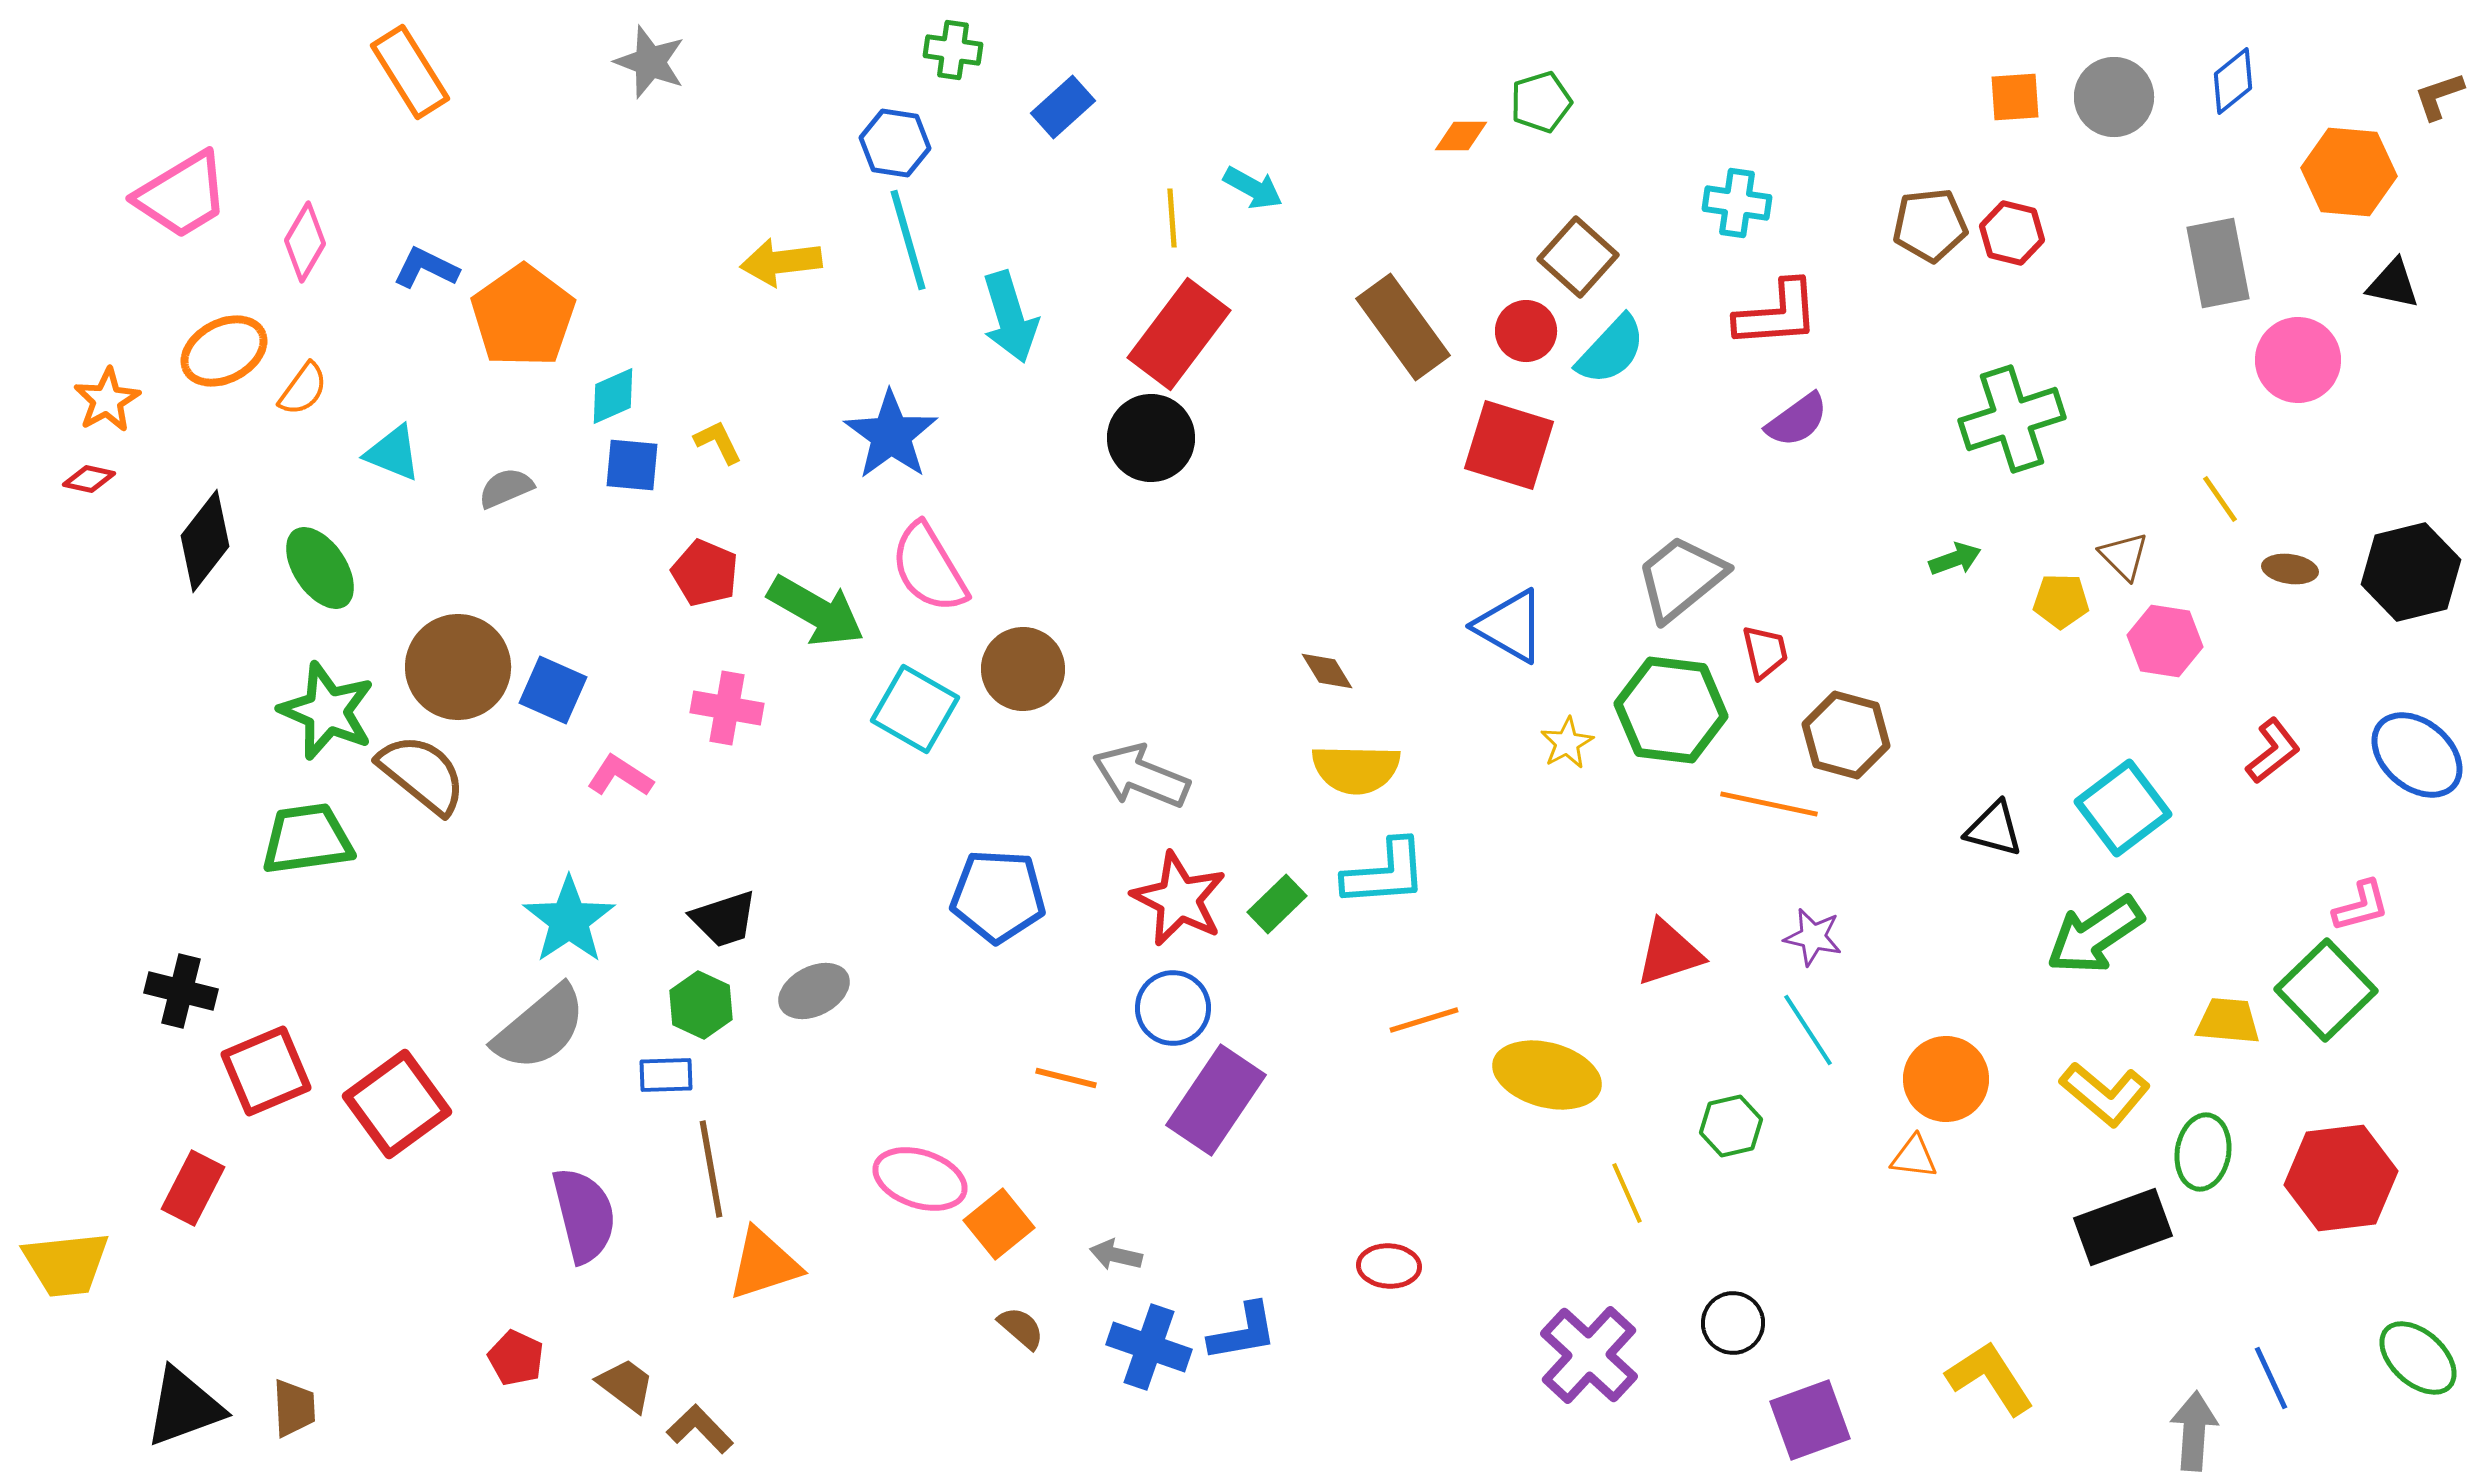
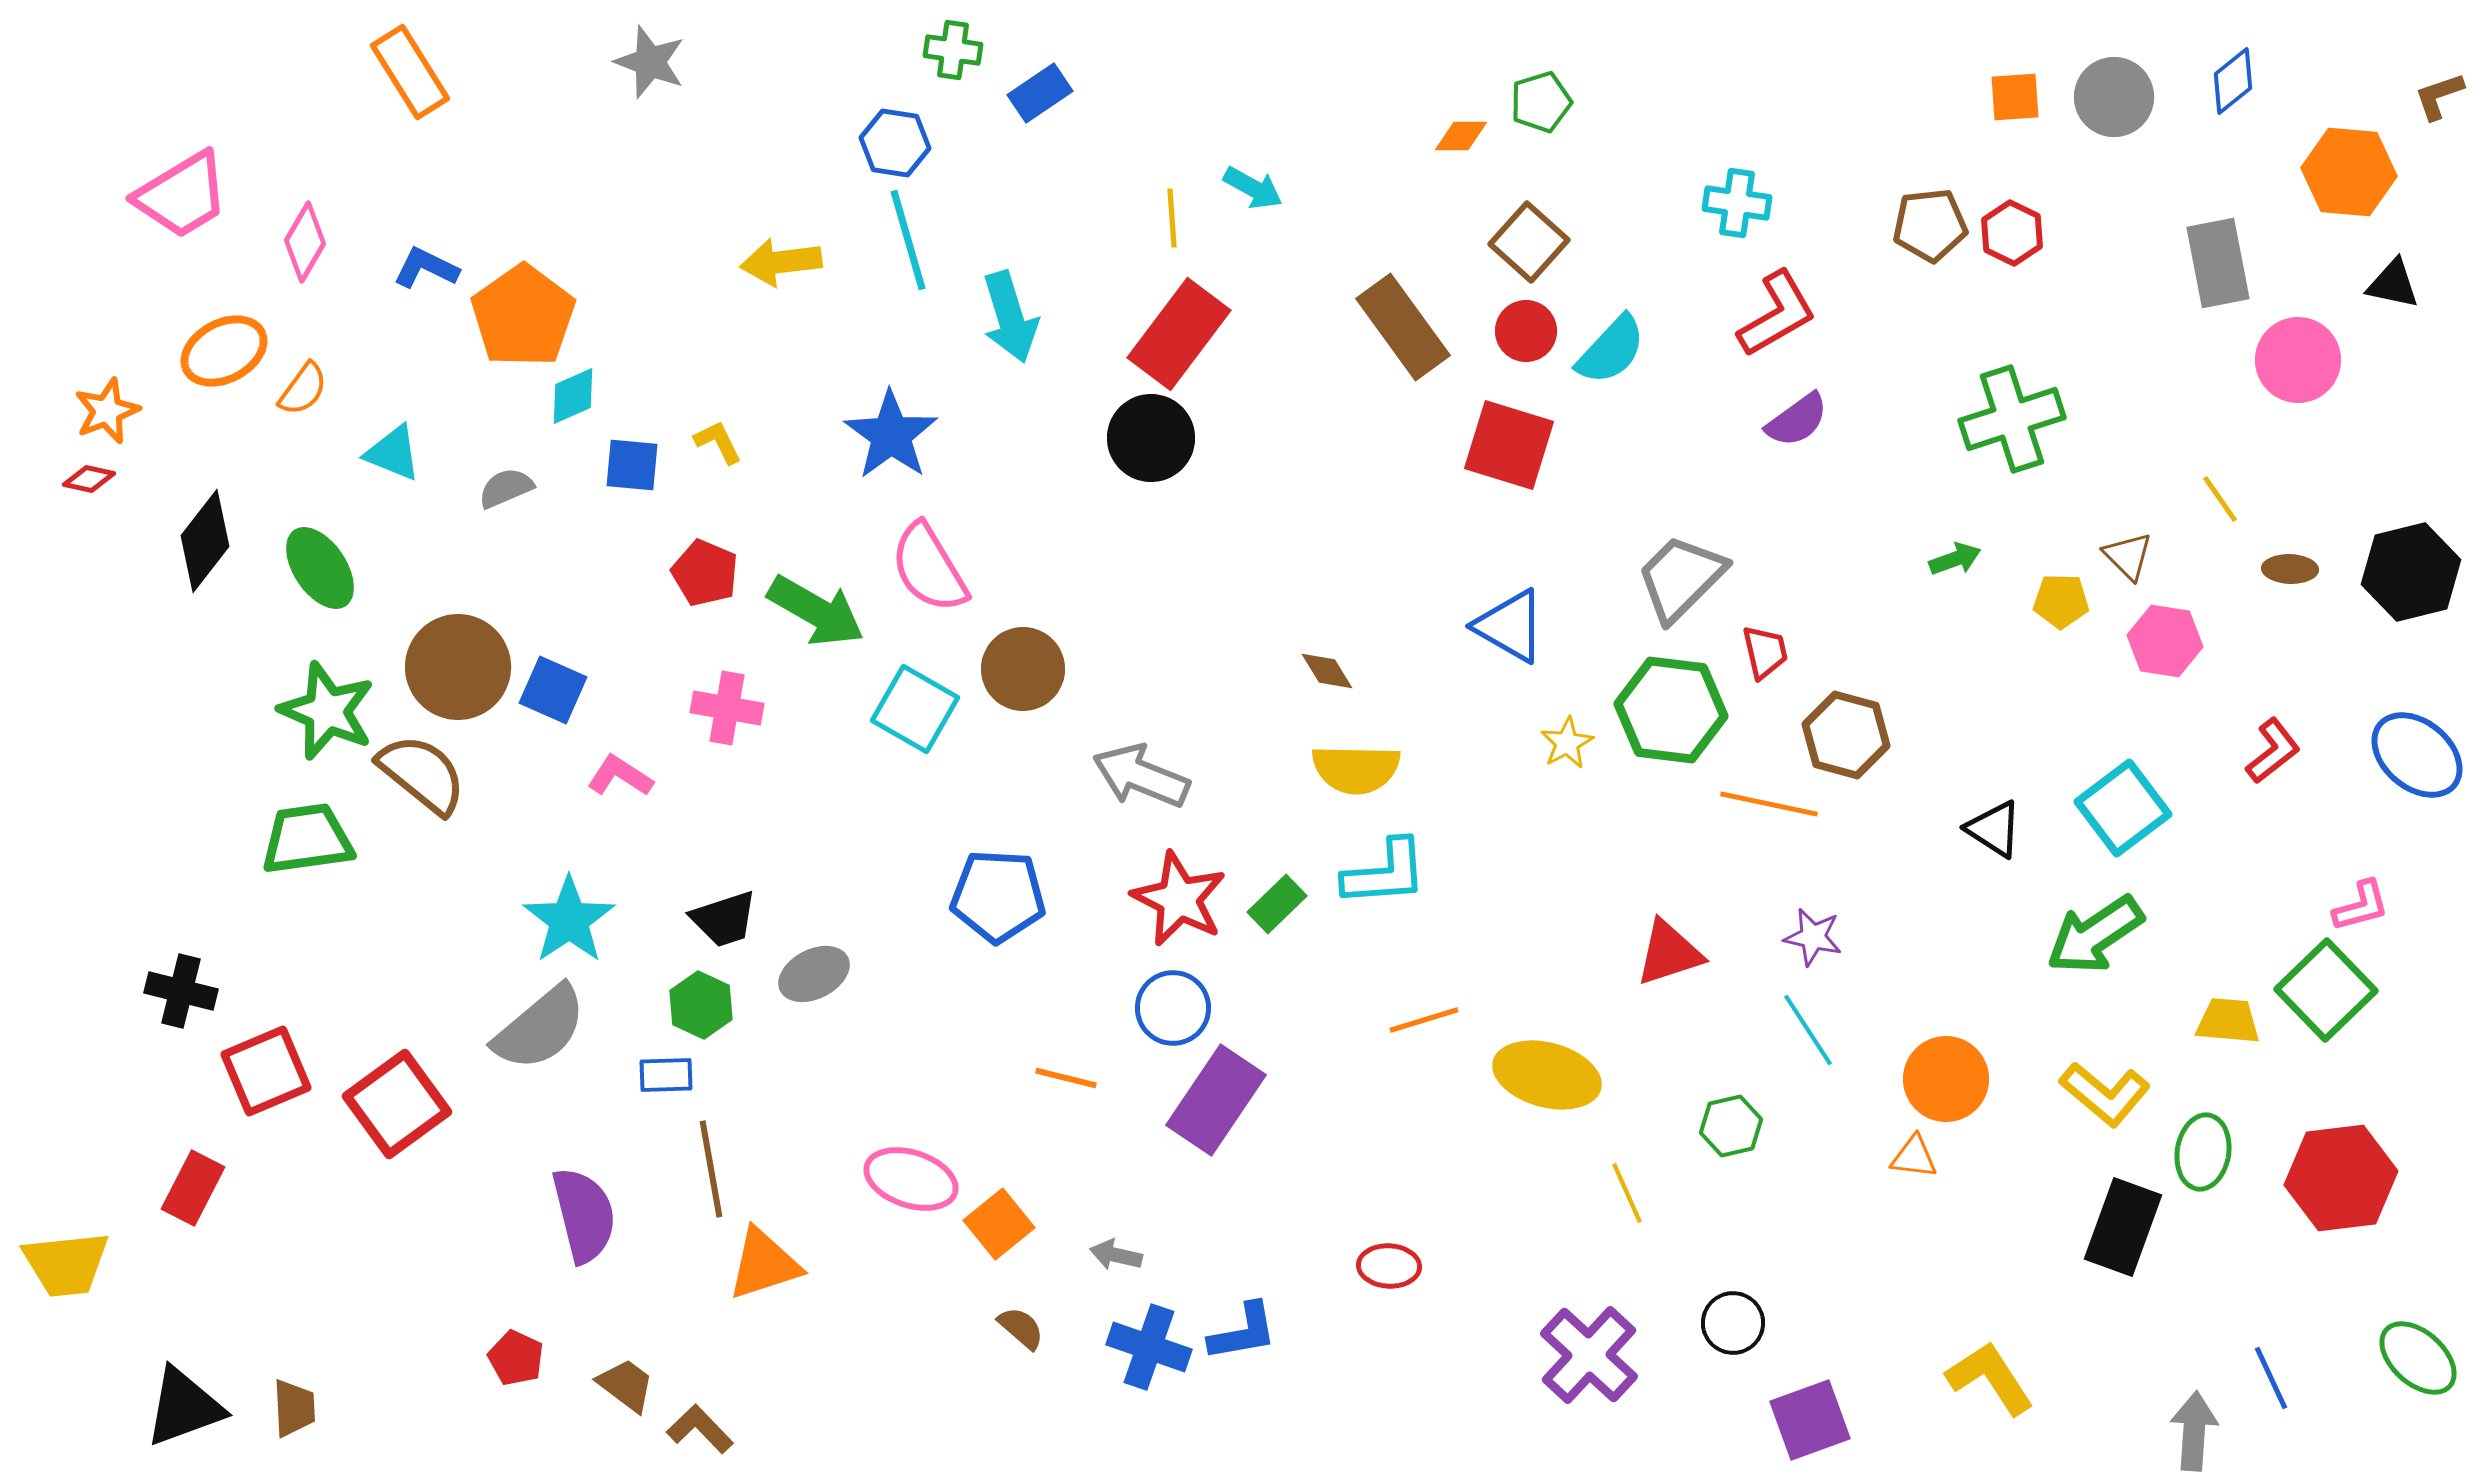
blue rectangle at (1063, 107): moved 23 px left, 14 px up; rotated 8 degrees clockwise
red hexagon at (2012, 233): rotated 12 degrees clockwise
brown square at (1578, 257): moved 49 px left, 15 px up
red L-shape at (1777, 314): rotated 26 degrees counterclockwise
cyan diamond at (613, 396): moved 40 px left
orange star at (107, 400): moved 11 px down; rotated 8 degrees clockwise
brown triangle at (2124, 556): moved 4 px right
brown ellipse at (2290, 569): rotated 6 degrees counterclockwise
gray trapezoid at (1681, 578): rotated 6 degrees counterclockwise
black triangle at (1994, 829): rotated 18 degrees clockwise
gray ellipse at (814, 991): moved 17 px up
pink ellipse at (920, 1179): moved 9 px left
black rectangle at (2123, 1227): rotated 50 degrees counterclockwise
